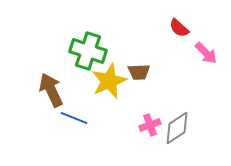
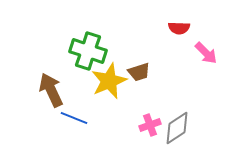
red semicircle: rotated 40 degrees counterclockwise
brown trapezoid: rotated 15 degrees counterclockwise
